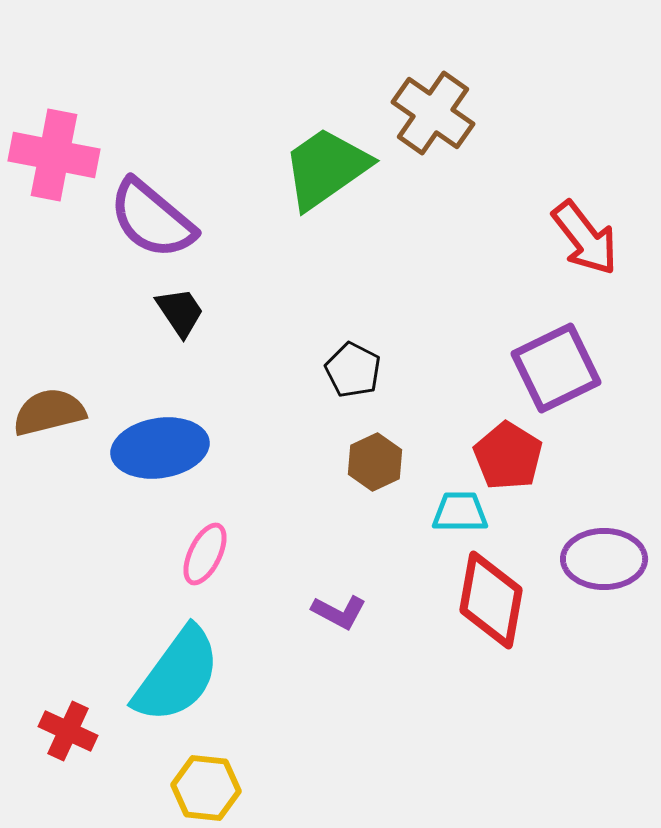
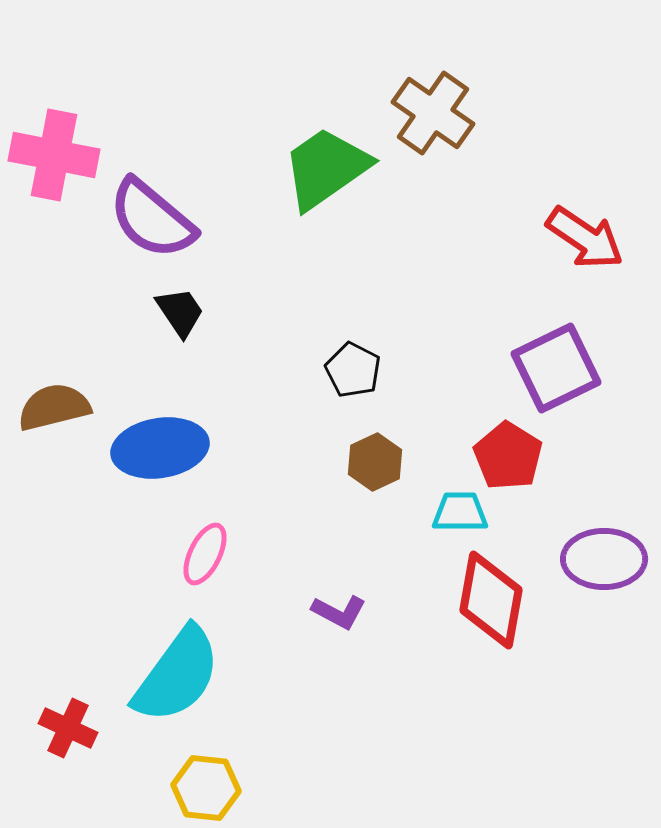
red arrow: rotated 18 degrees counterclockwise
brown semicircle: moved 5 px right, 5 px up
red cross: moved 3 px up
